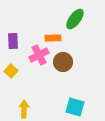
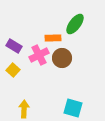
green ellipse: moved 5 px down
purple rectangle: moved 1 px right, 5 px down; rotated 56 degrees counterclockwise
brown circle: moved 1 px left, 4 px up
yellow square: moved 2 px right, 1 px up
cyan square: moved 2 px left, 1 px down
